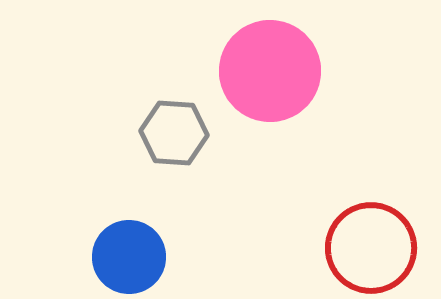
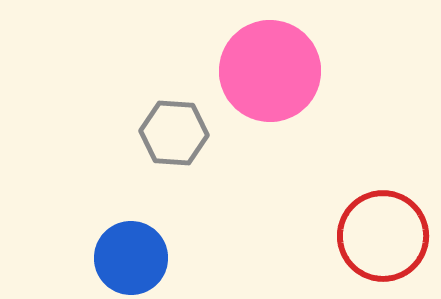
red circle: moved 12 px right, 12 px up
blue circle: moved 2 px right, 1 px down
